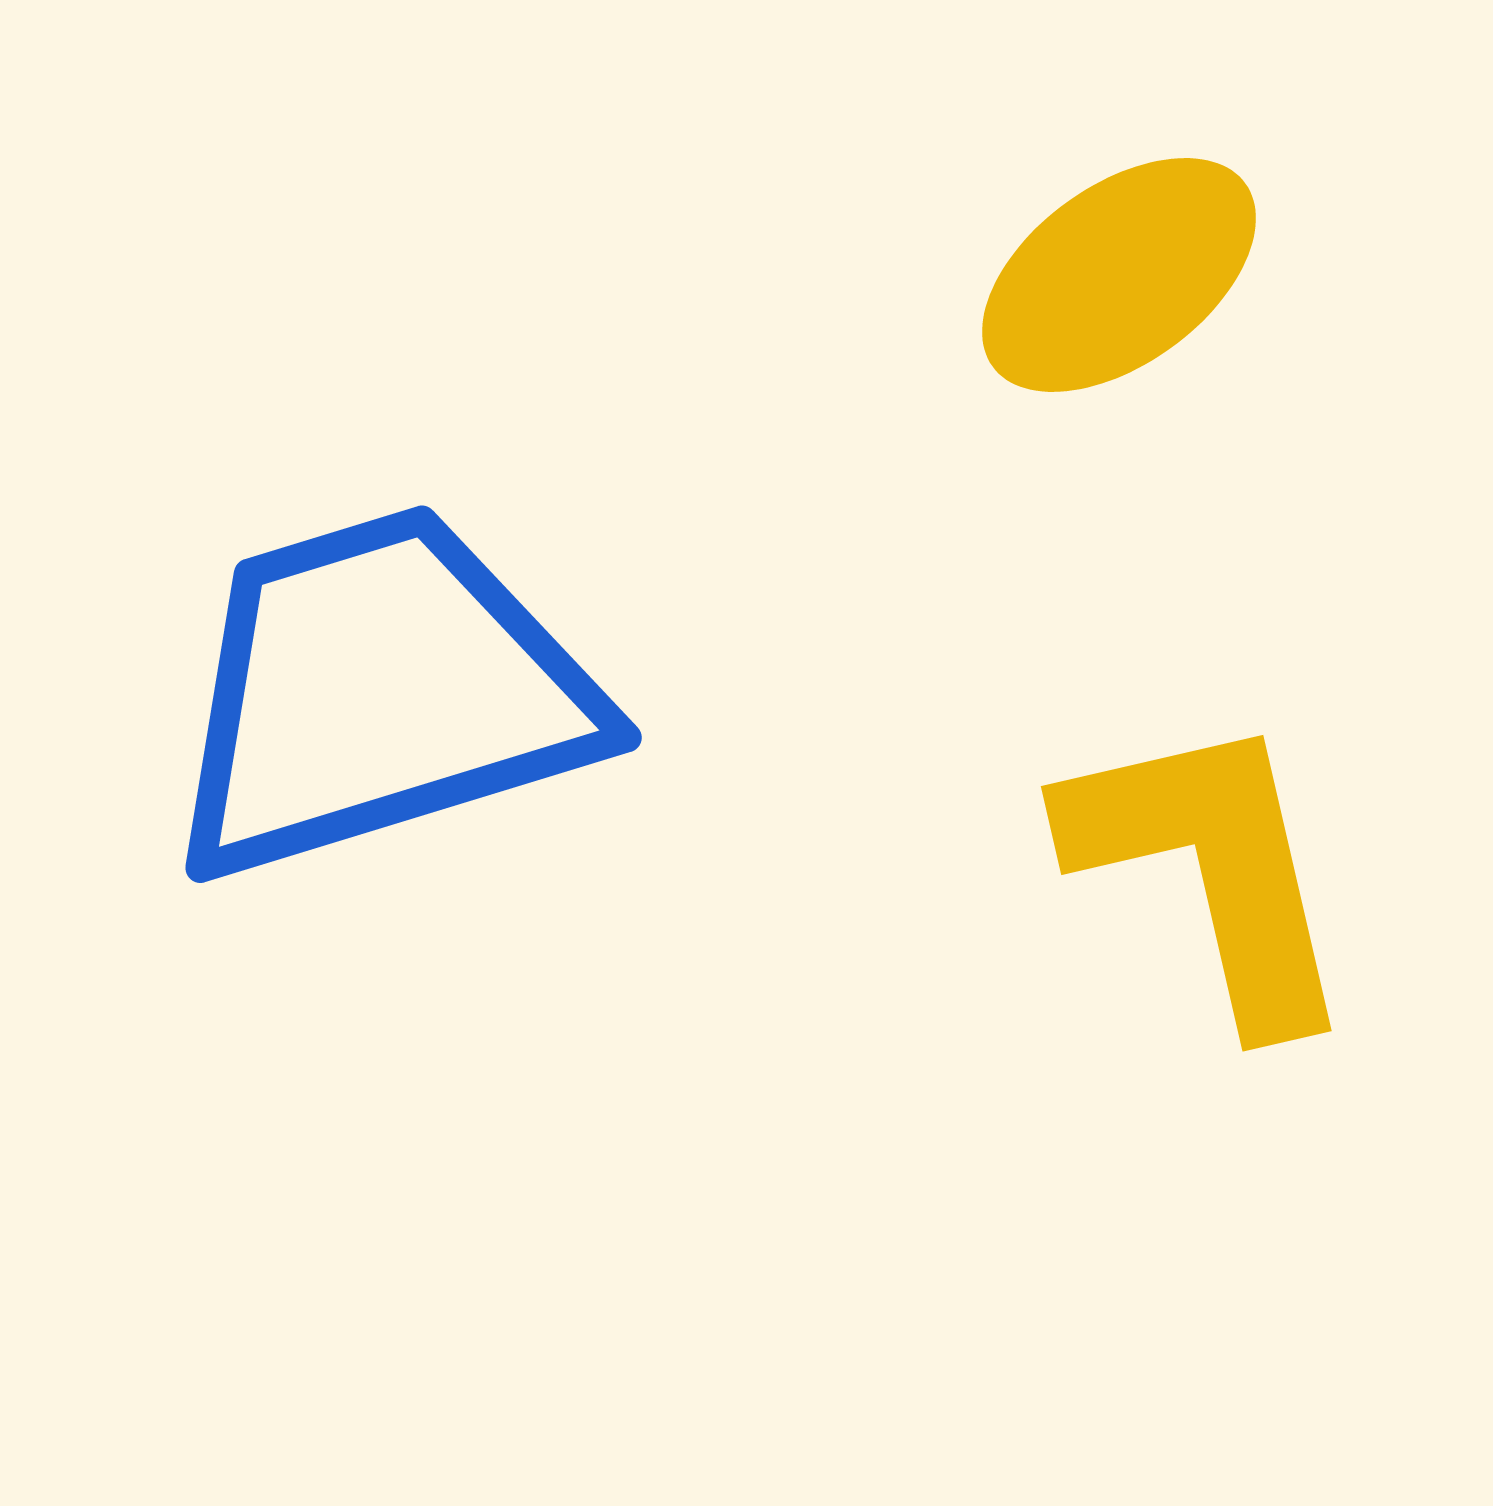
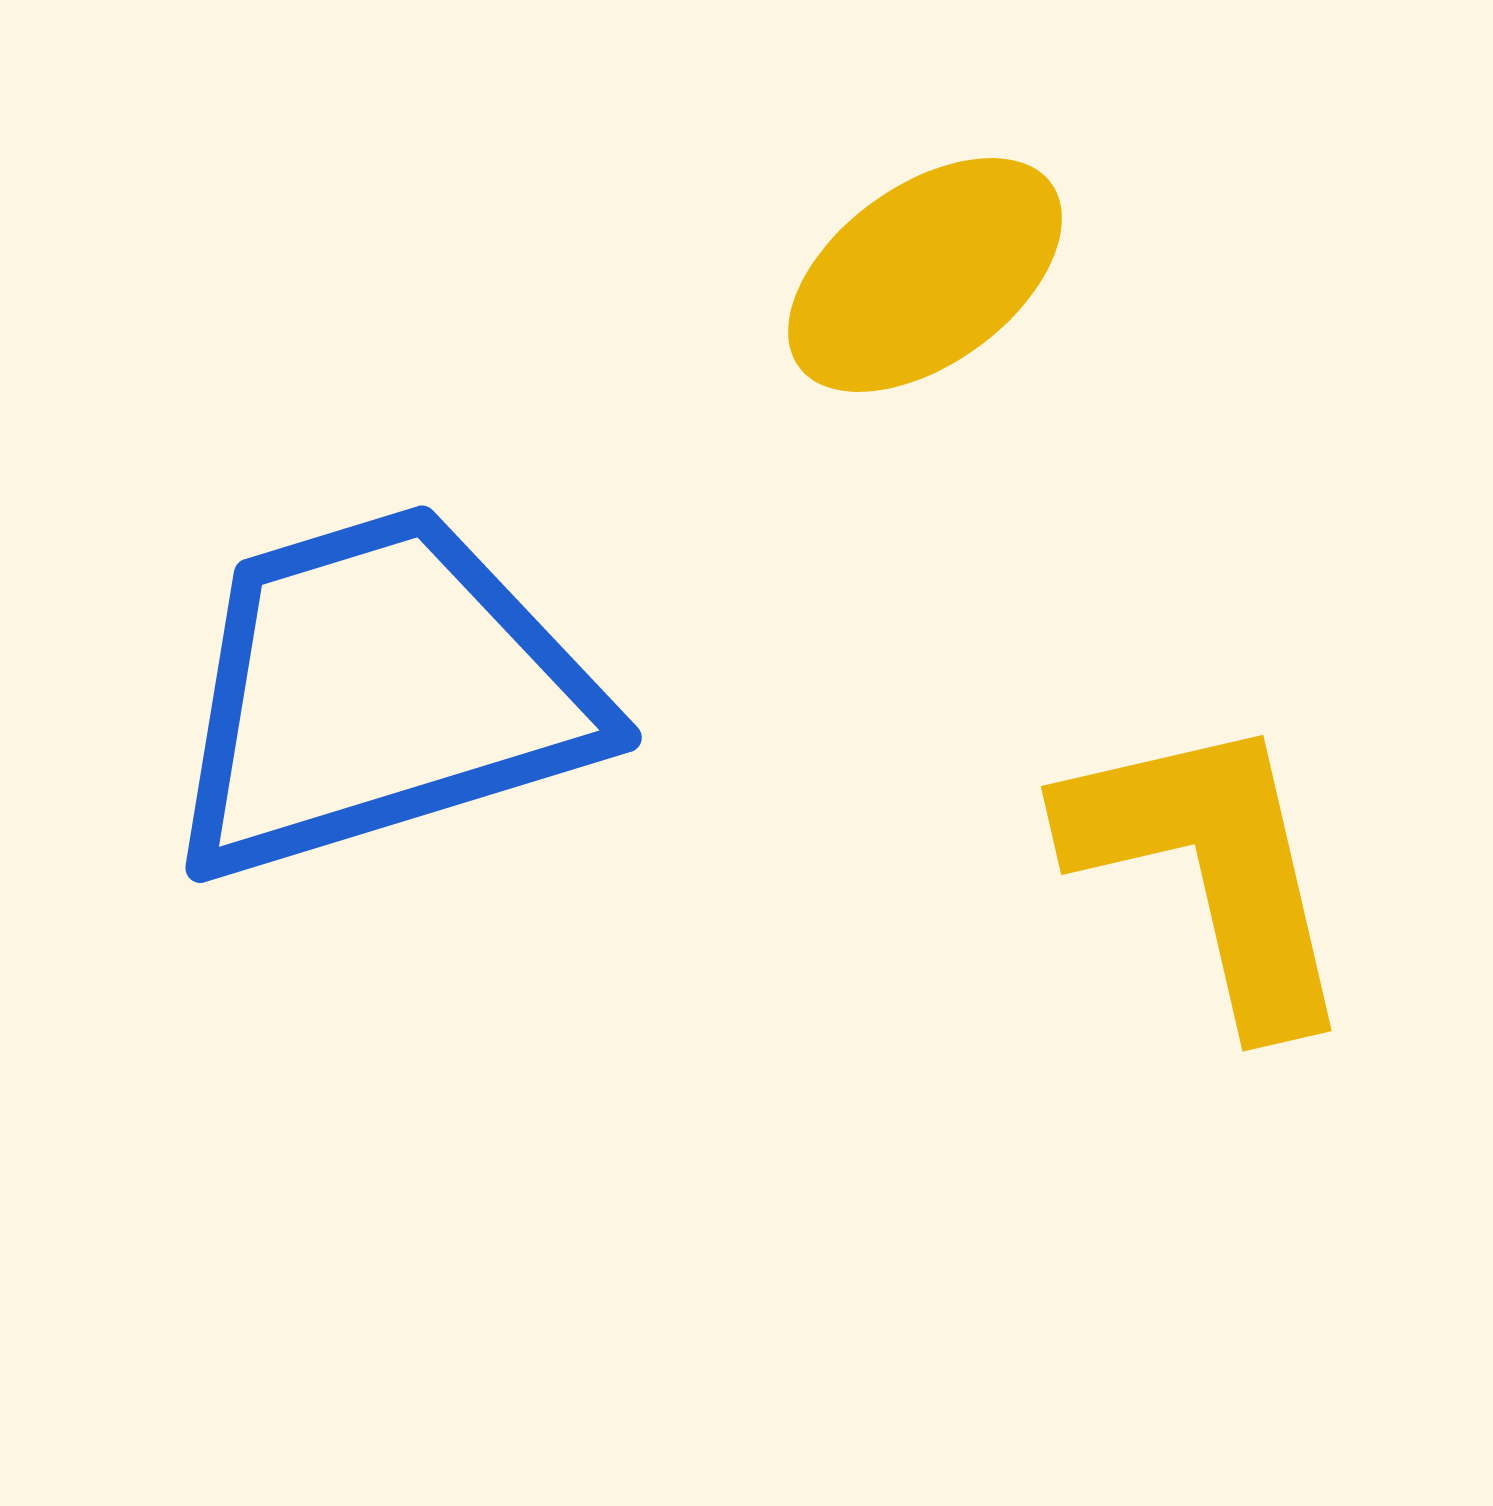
yellow ellipse: moved 194 px left
